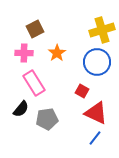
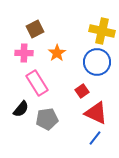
yellow cross: moved 1 px down; rotated 30 degrees clockwise
pink rectangle: moved 3 px right
red square: rotated 24 degrees clockwise
